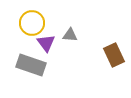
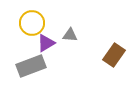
purple triangle: rotated 36 degrees clockwise
brown rectangle: rotated 60 degrees clockwise
gray rectangle: moved 1 px down; rotated 40 degrees counterclockwise
